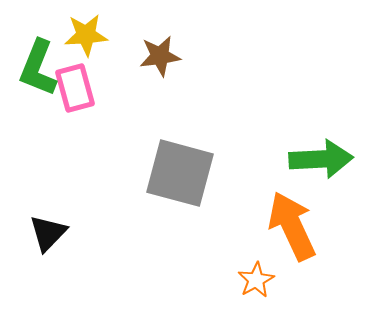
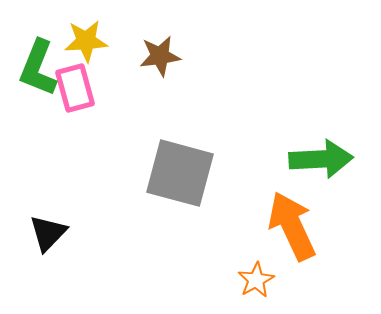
yellow star: moved 6 px down
